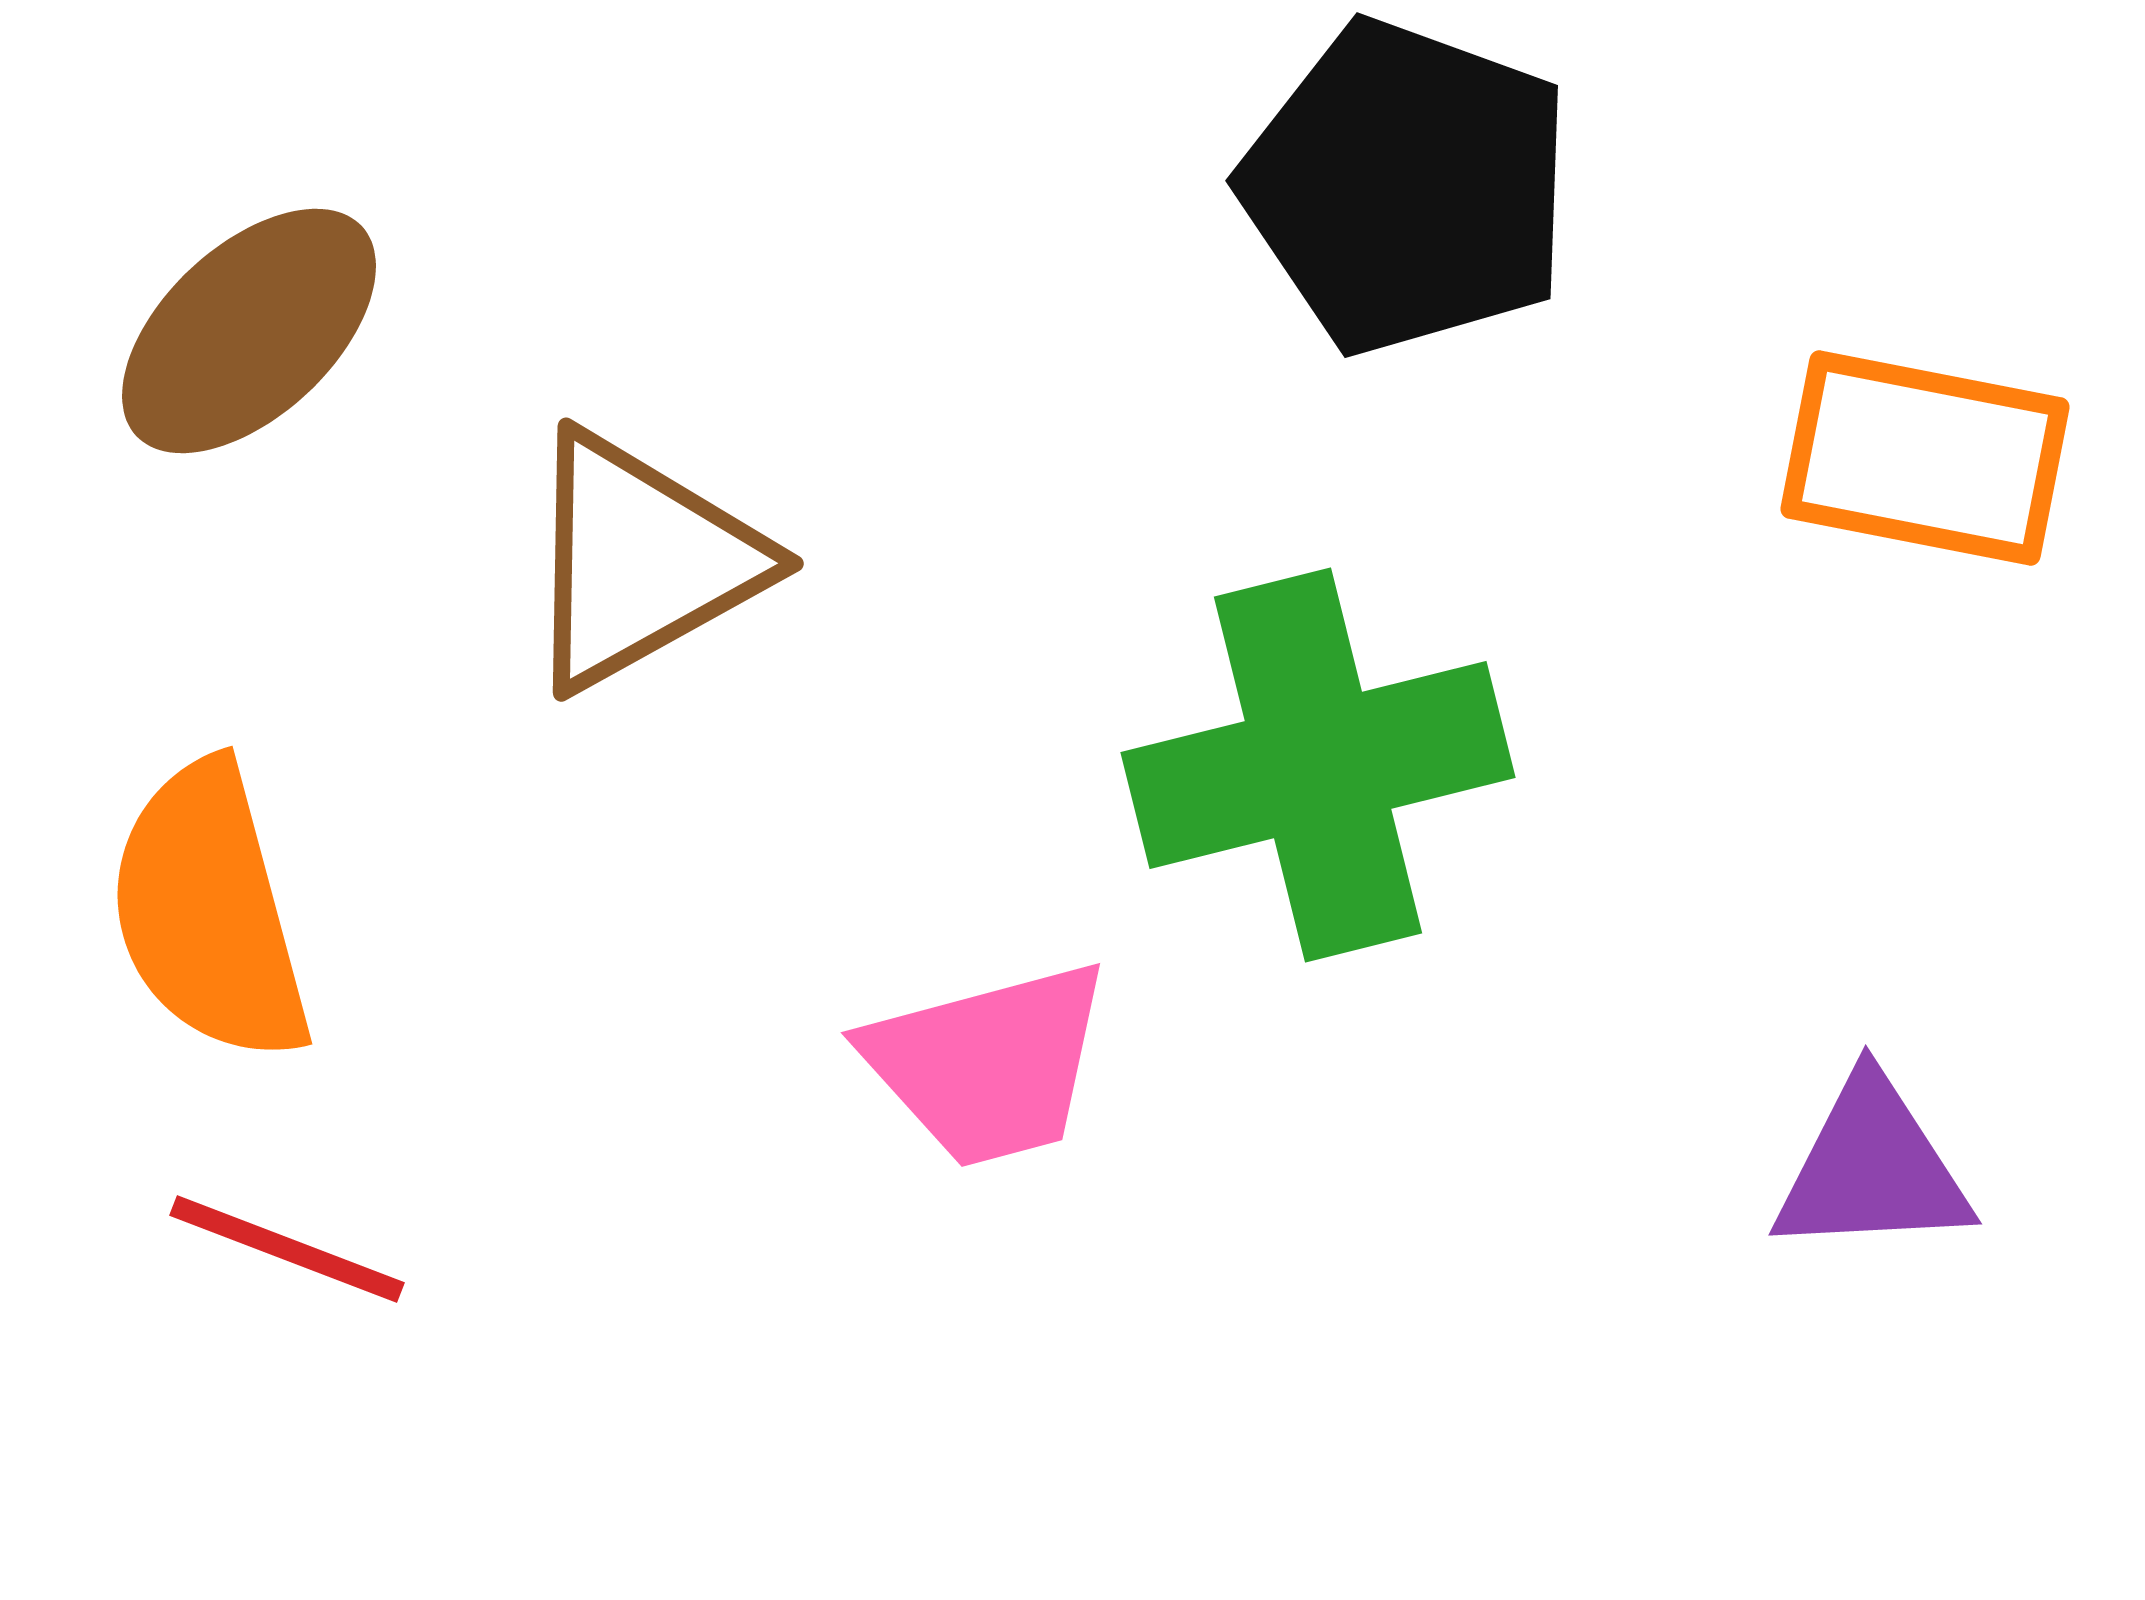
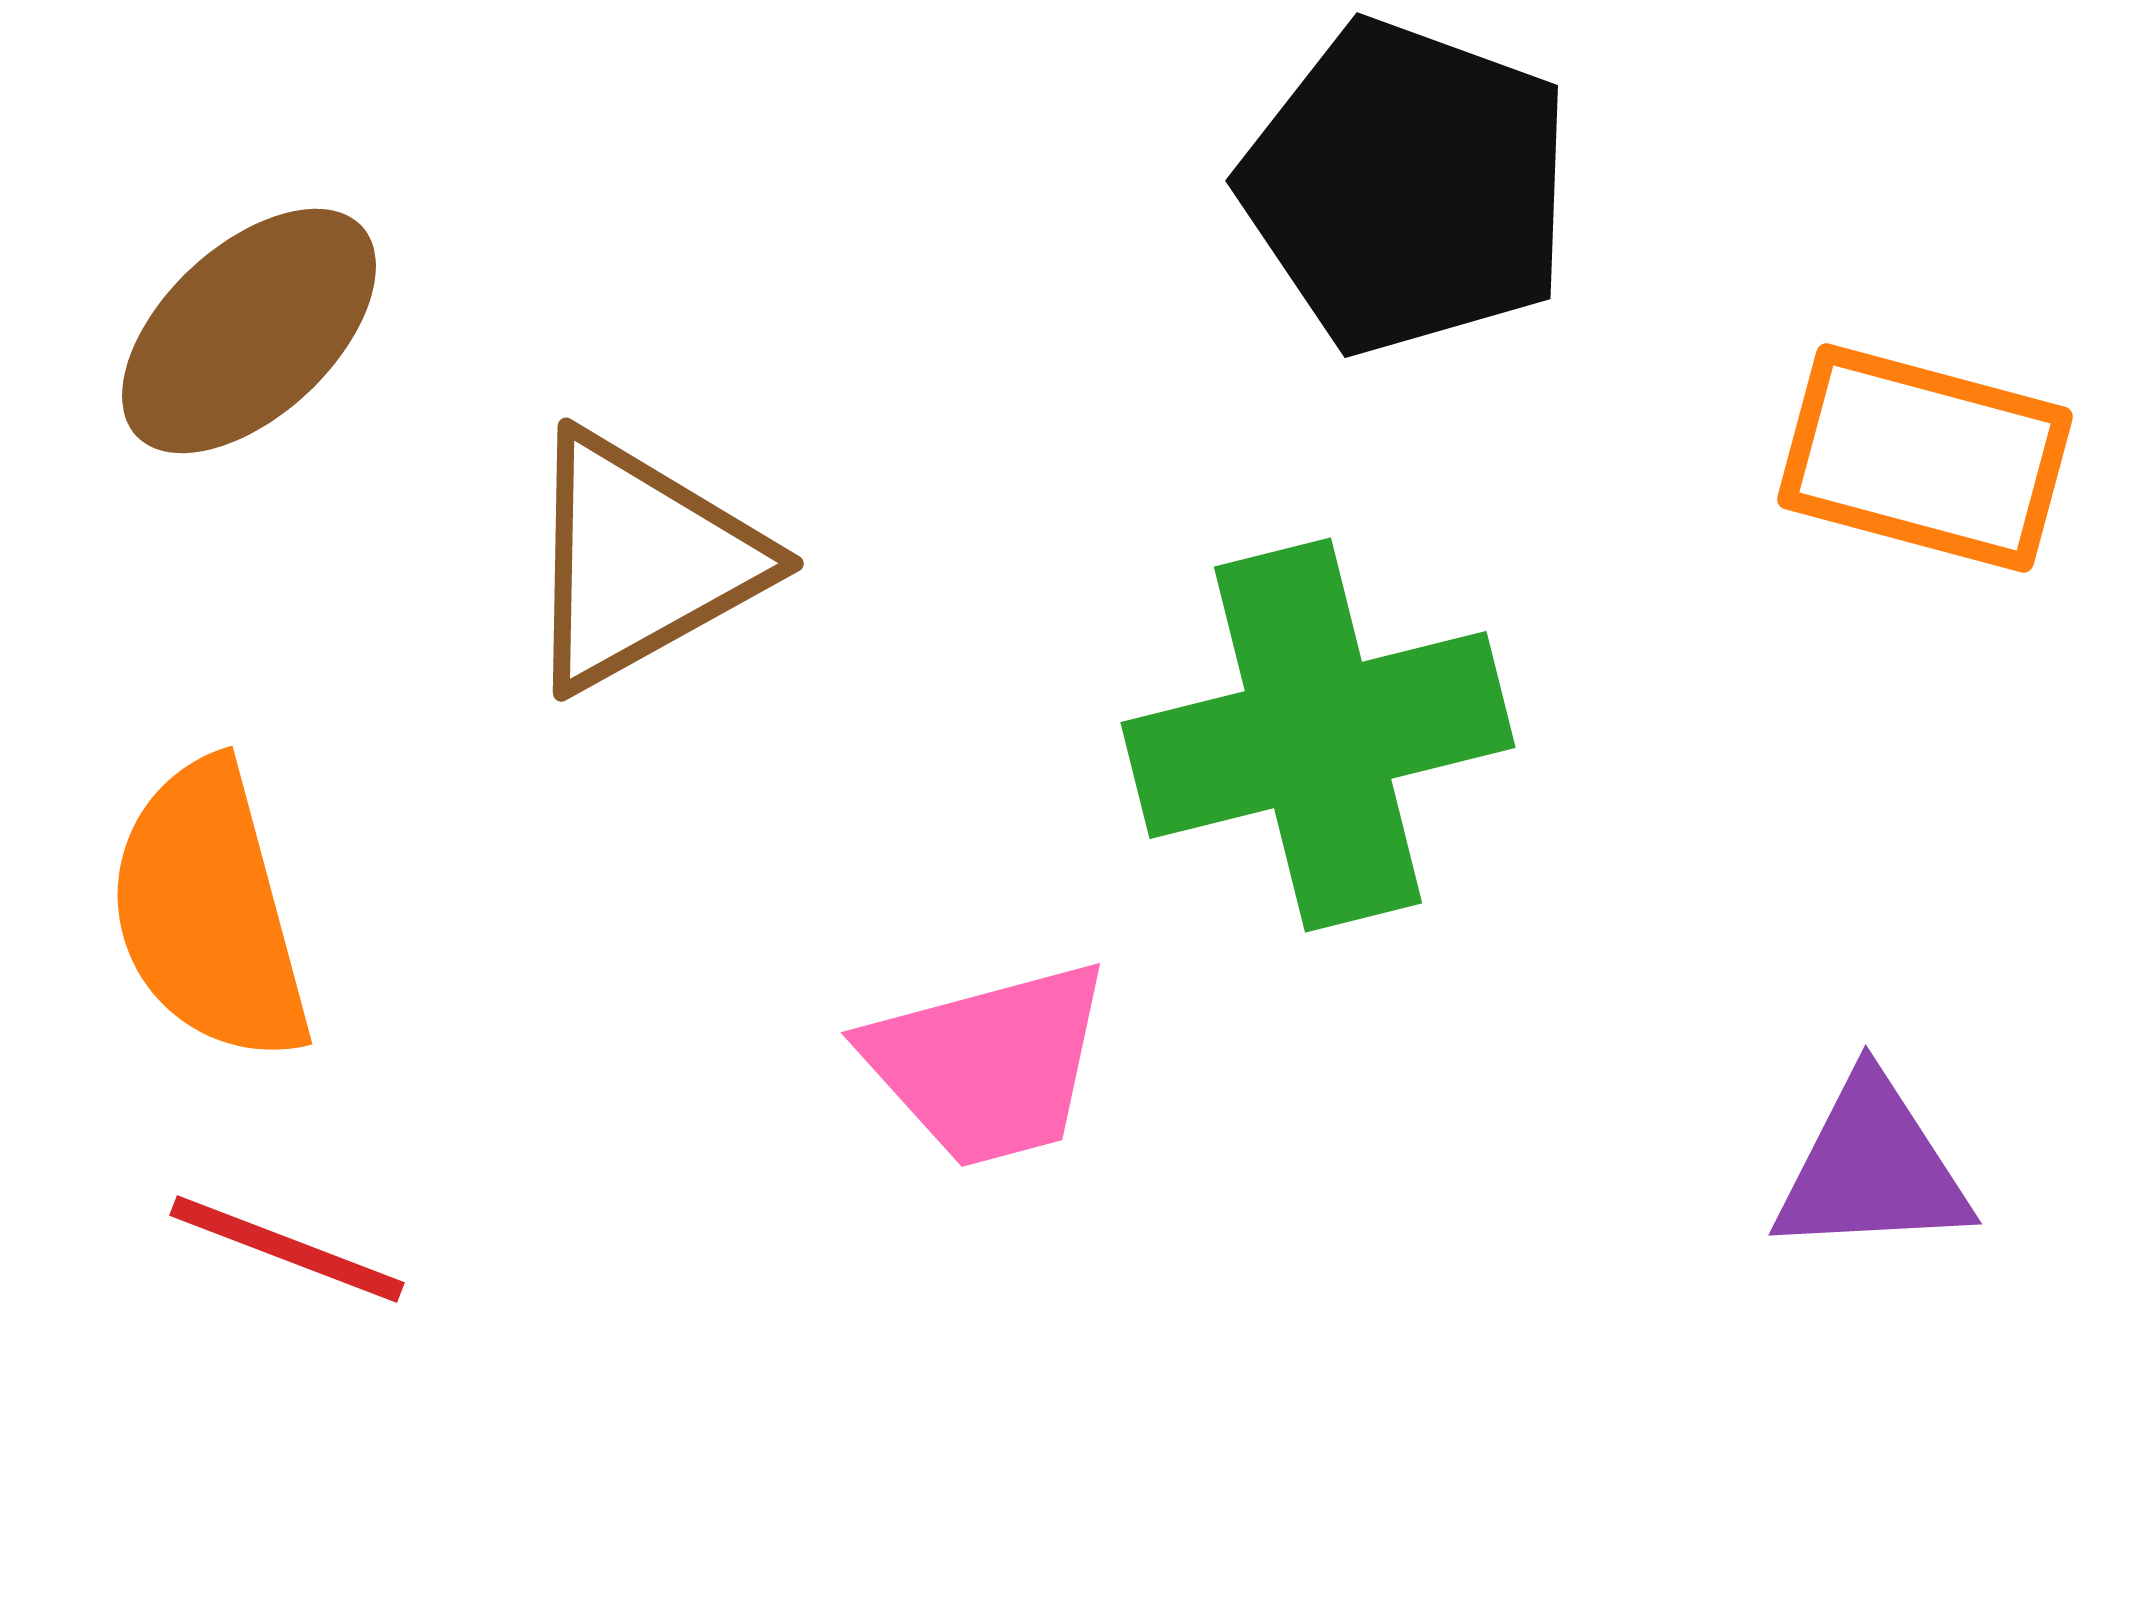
orange rectangle: rotated 4 degrees clockwise
green cross: moved 30 px up
